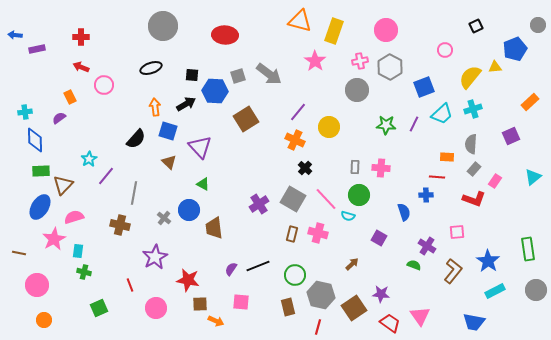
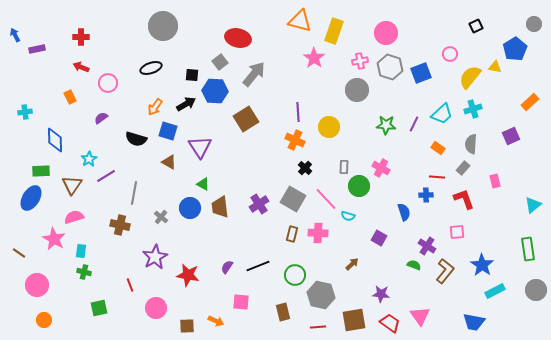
gray circle at (538, 25): moved 4 px left, 1 px up
pink circle at (386, 30): moved 3 px down
blue arrow at (15, 35): rotated 56 degrees clockwise
red ellipse at (225, 35): moved 13 px right, 3 px down; rotated 10 degrees clockwise
blue pentagon at (515, 49): rotated 10 degrees counterclockwise
pink circle at (445, 50): moved 5 px right, 4 px down
pink star at (315, 61): moved 1 px left, 3 px up
gray hexagon at (390, 67): rotated 10 degrees counterclockwise
yellow triangle at (495, 67): rotated 16 degrees clockwise
gray arrow at (269, 74): moved 15 px left; rotated 88 degrees counterclockwise
gray square at (238, 76): moved 18 px left, 14 px up; rotated 21 degrees counterclockwise
pink circle at (104, 85): moved 4 px right, 2 px up
blue square at (424, 87): moved 3 px left, 14 px up
orange arrow at (155, 107): rotated 138 degrees counterclockwise
purple line at (298, 112): rotated 42 degrees counterclockwise
purple semicircle at (59, 118): moved 42 px right
black semicircle at (136, 139): rotated 65 degrees clockwise
blue diamond at (35, 140): moved 20 px right
purple triangle at (200, 147): rotated 10 degrees clockwise
orange rectangle at (447, 157): moved 9 px left, 9 px up; rotated 32 degrees clockwise
brown triangle at (169, 162): rotated 14 degrees counterclockwise
gray rectangle at (355, 167): moved 11 px left
pink cross at (381, 168): rotated 24 degrees clockwise
gray rectangle at (474, 169): moved 11 px left, 1 px up
purple line at (106, 176): rotated 18 degrees clockwise
cyan triangle at (533, 177): moved 28 px down
pink rectangle at (495, 181): rotated 48 degrees counterclockwise
brown triangle at (63, 185): moved 9 px right; rotated 10 degrees counterclockwise
green circle at (359, 195): moved 9 px up
red L-shape at (474, 199): moved 10 px left; rotated 130 degrees counterclockwise
blue ellipse at (40, 207): moved 9 px left, 9 px up
blue circle at (189, 210): moved 1 px right, 2 px up
gray cross at (164, 218): moved 3 px left, 1 px up
brown trapezoid at (214, 228): moved 6 px right, 21 px up
pink cross at (318, 233): rotated 12 degrees counterclockwise
pink star at (54, 239): rotated 15 degrees counterclockwise
cyan rectangle at (78, 251): moved 3 px right
brown line at (19, 253): rotated 24 degrees clockwise
blue star at (488, 261): moved 6 px left, 4 px down
purple semicircle at (231, 269): moved 4 px left, 2 px up
brown L-shape at (453, 271): moved 8 px left
red star at (188, 280): moved 5 px up
brown square at (200, 304): moved 13 px left, 22 px down
brown rectangle at (288, 307): moved 5 px left, 5 px down
green square at (99, 308): rotated 12 degrees clockwise
brown square at (354, 308): moved 12 px down; rotated 25 degrees clockwise
red line at (318, 327): rotated 70 degrees clockwise
